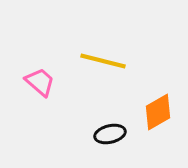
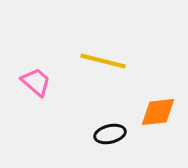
pink trapezoid: moved 4 px left
orange diamond: rotated 24 degrees clockwise
